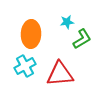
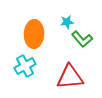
orange ellipse: moved 3 px right
green L-shape: rotated 80 degrees clockwise
red triangle: moved 10 px right, 3 px down
